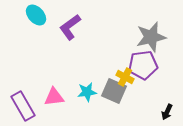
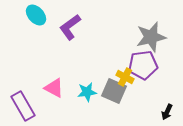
pink triangle: moved 9 px up; rotated 35 degrees clockwise
